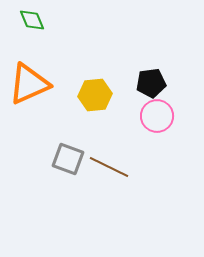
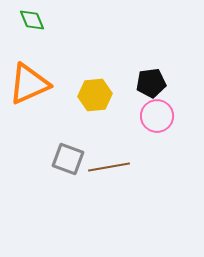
brown line: rotated 36 degrees counterclockwise
